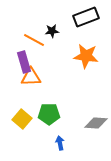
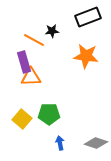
black rectangle: moved 2 px right
gray diamond: moved 20 px down; rotated 15 degrees clockwise
